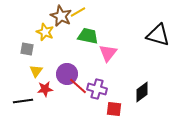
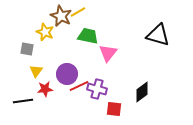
red line: moved 1 px right; rotated 66 degrees counterclockwise
